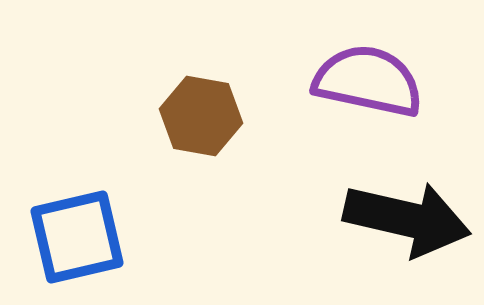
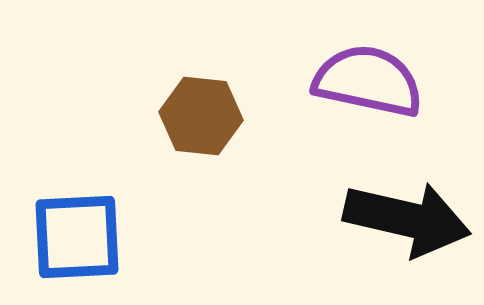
brown hexagon: rotated 4 degrees counterclockwise
blue square: rotated 10 degrees clockwise
